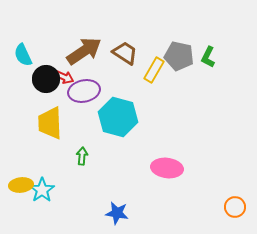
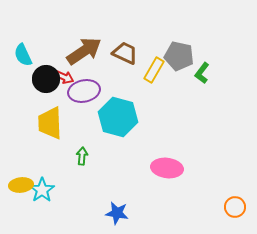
brown trapezoid: rotated 8 degrees counterclockwise
green L-shape: moved 6 px left, 16 px down; rotated 10 degrees clockwise
